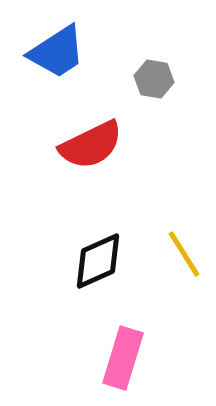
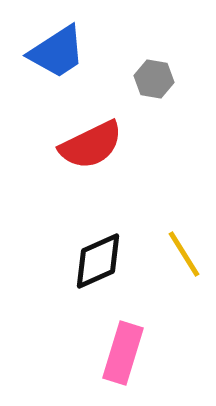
pink rectangle: moved 5 px up
